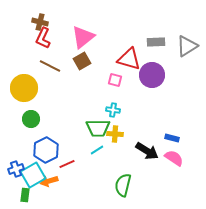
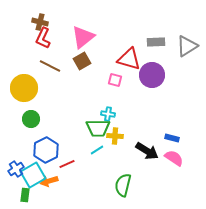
cyan cross: moved 5 px left, 4 px down
yellow cross: moved 2 px down
blue cross: rotated 14 degrees counterclockwise
